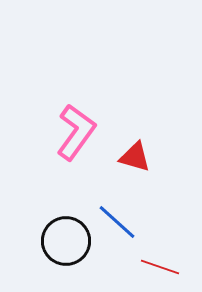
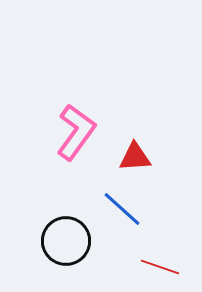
red triangle: rotated 20 degrees counterclockwise
blue line: moved 5 px right, 13 px up
